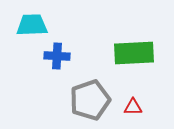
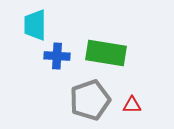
cyan trapezoid: moved 3 px right; rotated 88 degrees counterclockwise
green rectangle: moved 28 px left; rotated 12 degrees clockwise
red triangle: moved 1 px left, 2 px up
